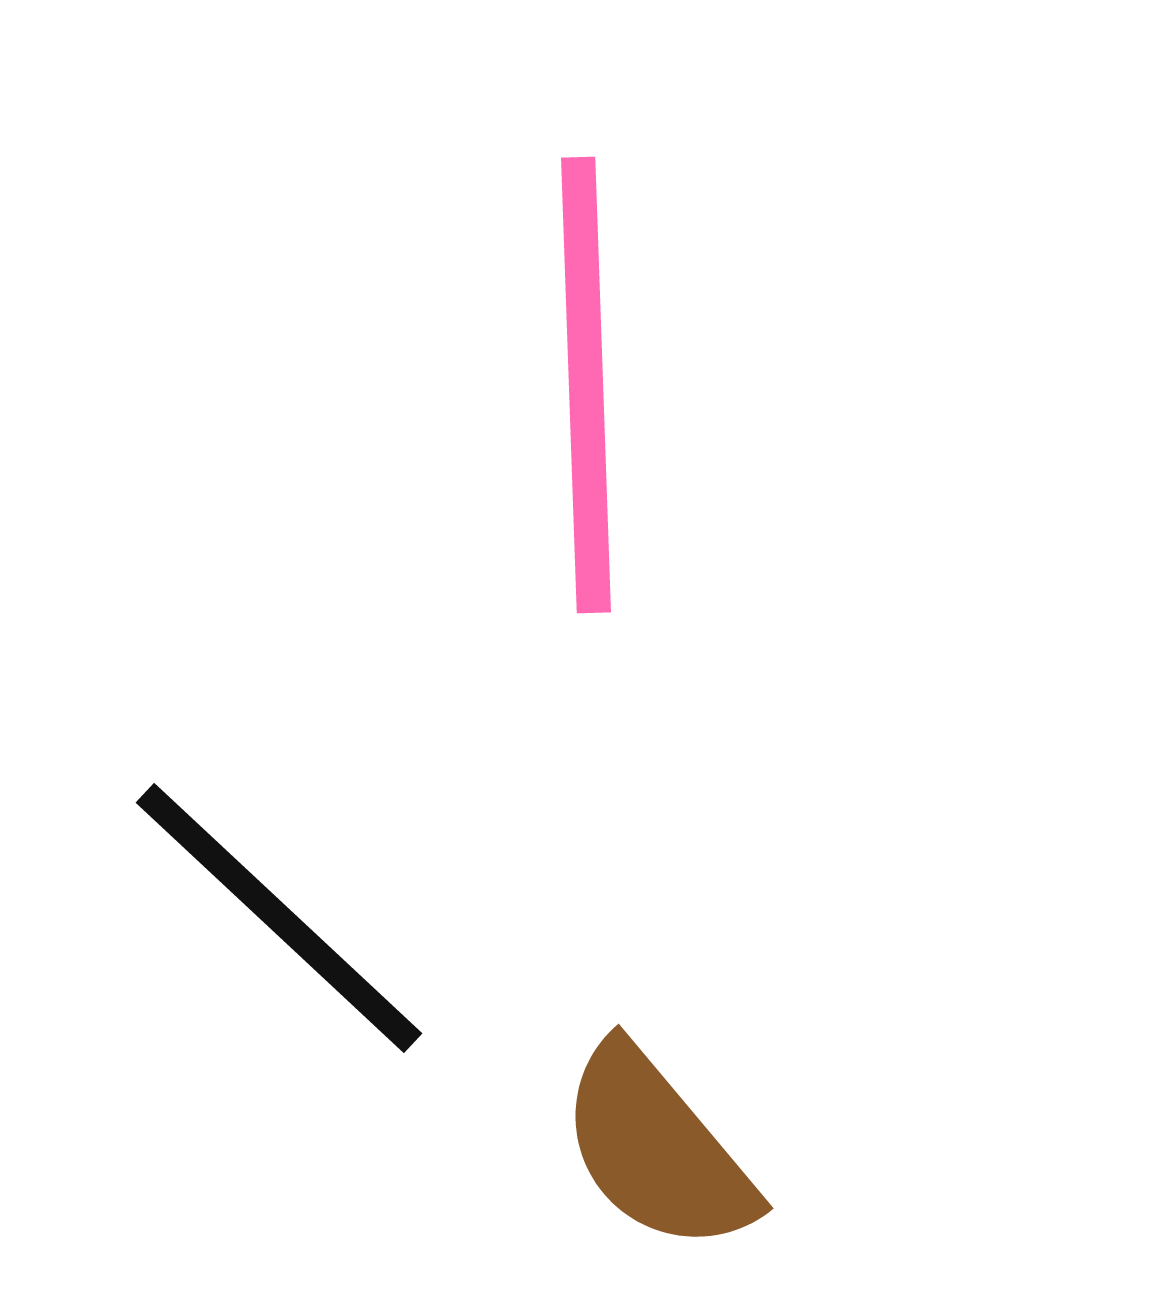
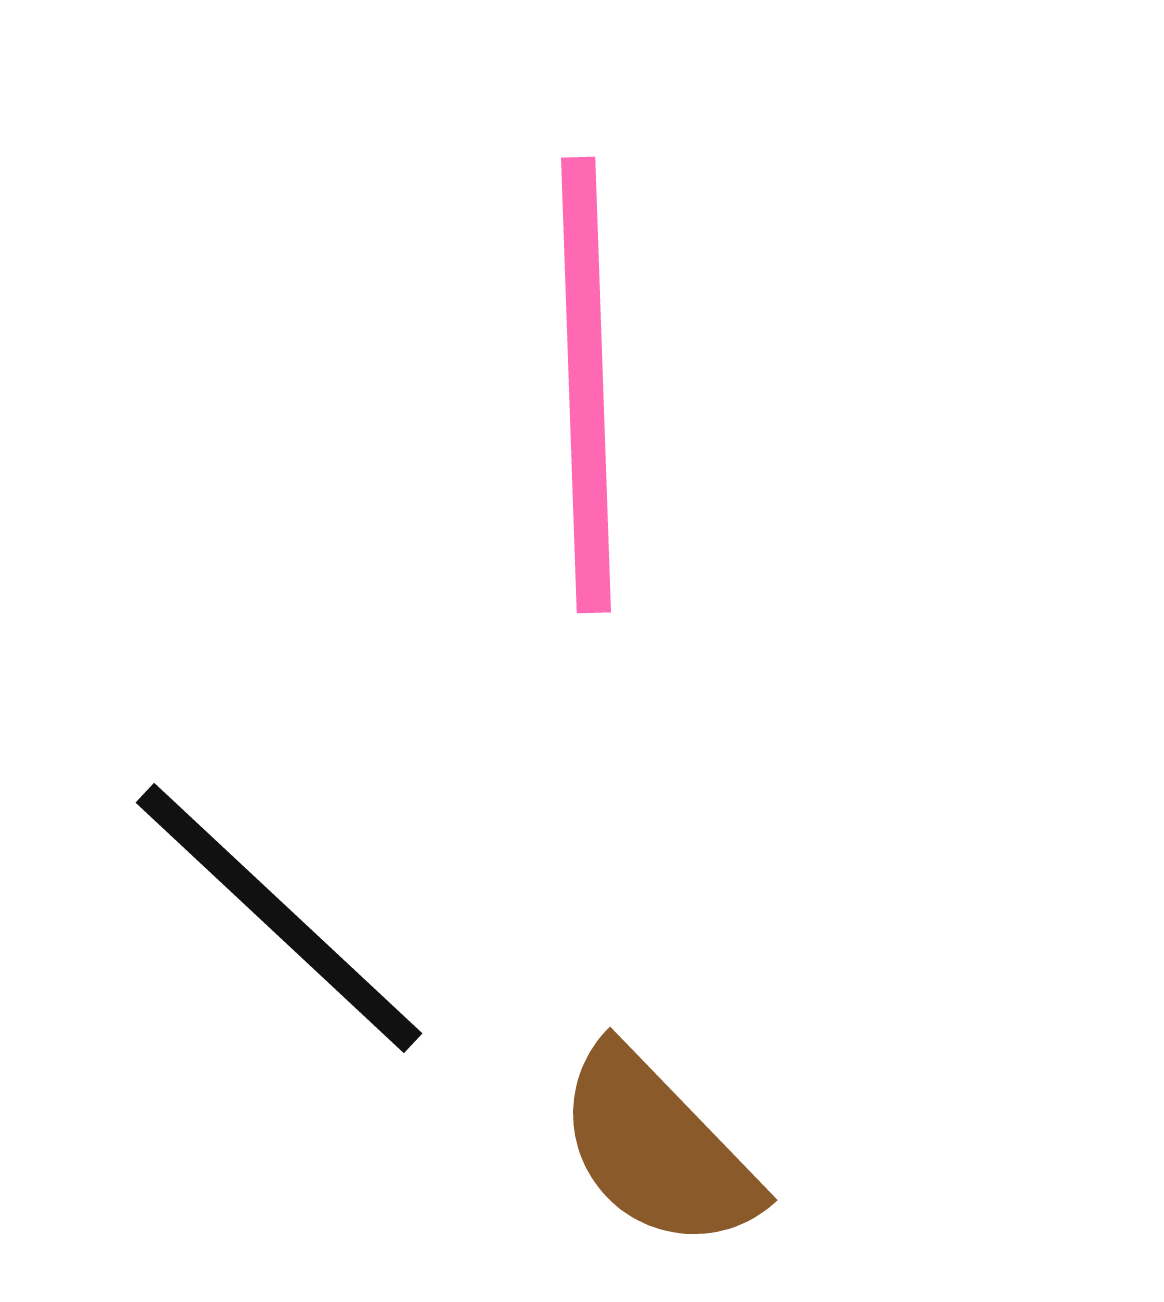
brown semicircle: rotated 4 degrees counterclockwise
